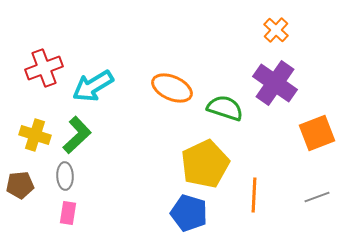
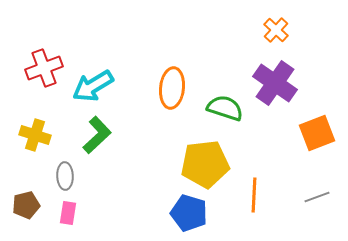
orange ellipse: rotated 72 degrees clockwise
green L-shape: moved 20 px right
yellow pentagon: rotated 18 degrees clockwise
brown pentagon: moved 6 px right, 20 px down; rotated 8 degrees counterclockwise
